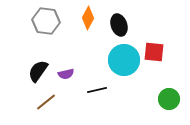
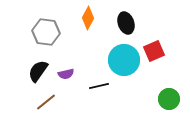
gray hexagon: moved 11 px down
black ellipse: moved 7 px right, 2 px up
red square: moved 1 px up; rotated 30 degrees counterclockwise
black line: moved 2 px right, 4 px up
